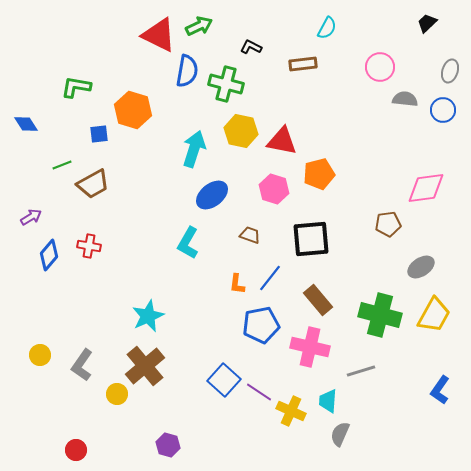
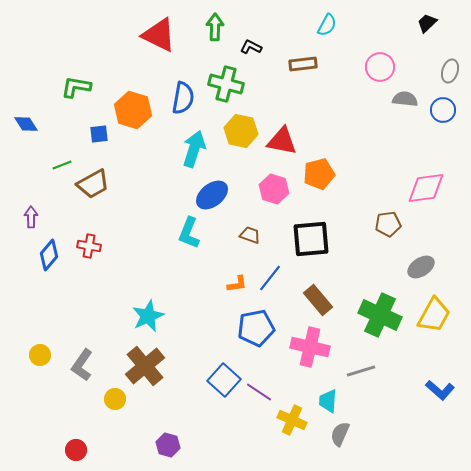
green arrow at (199, 26): moved 16 px right, 1 px down; rotated 64 degrees counterclockwise
cyan semicircle at (327, 28): moved 3 px up
blue semicircle at (187, 71): moved 4 px left, 27 px down
purple arrow at (31, 217): rotated 60 degrees counterclockwise
cyan L-shape at (188, 243): moved 1 px right, 10 px up; rotated 8 degrees counterclockwise
orange L-shape at (237, 284): rotated 105 degrees counterclockwise
green cross at (380, 315): rotated 9 degrees clockwise
blue pentagon at (261, 325): moved 5 px left, 3 px down
blue L-shape at (440, 390): rotated 84 degrees counterclockwise
yellow circle at (117, 394): moved 2 px left, 5 px down
yellow cross at (291, 411): moved 1 px right, 9 px down
